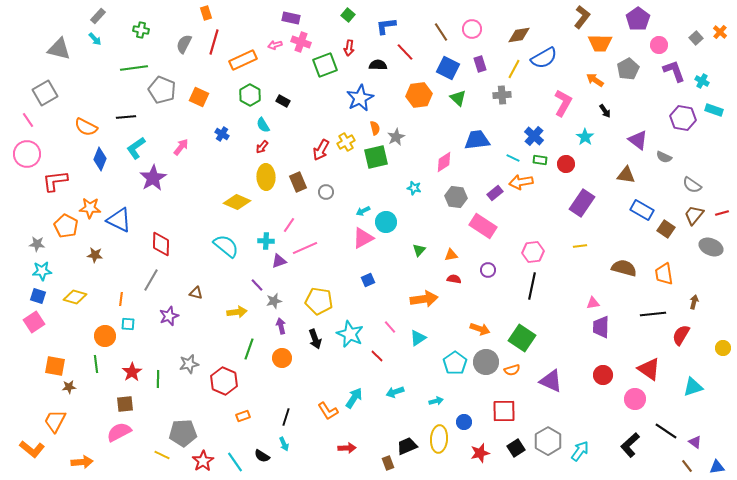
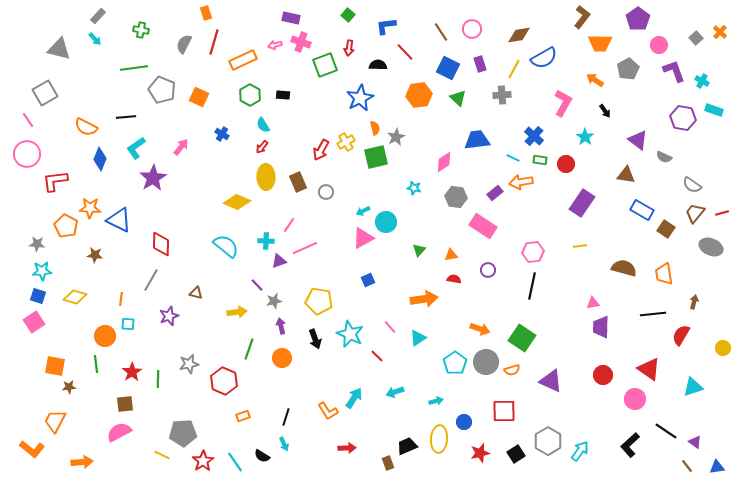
black rectangle at (283, 101): moved 6 px up; rotated 24 degrees counterclockwise
brown trapezoid at (694, 215): moved 1 px right, 2 px up
black square at (516, 448): moved 6 px down
